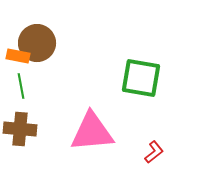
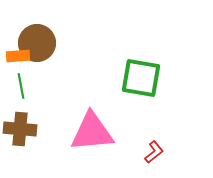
orange rectangle: rotated 15 degrees counterclockwise
